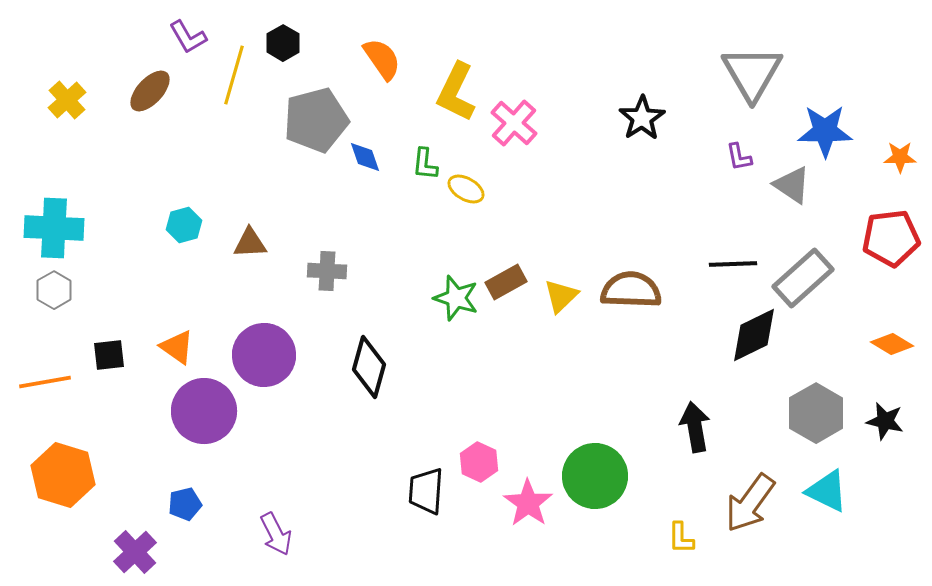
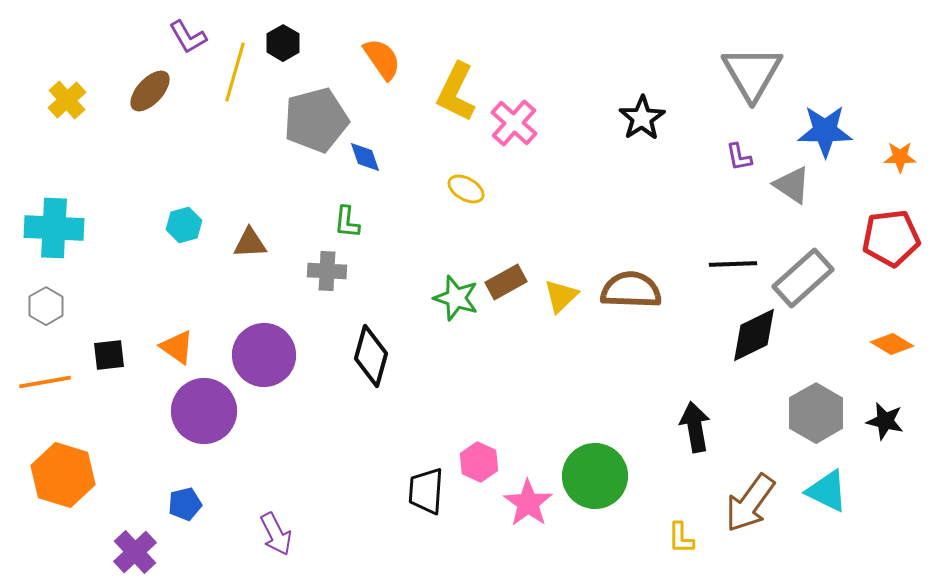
yellow line at (234, 75): moved 1 px right, 3 px up
green L-shape at (425, 164): moved 78 px left, 58 px down
gray hexagon at (54, 290): moved 8 px left, 16 px down
black diamond at (369, 367): moved 2 px right, 11 px up
